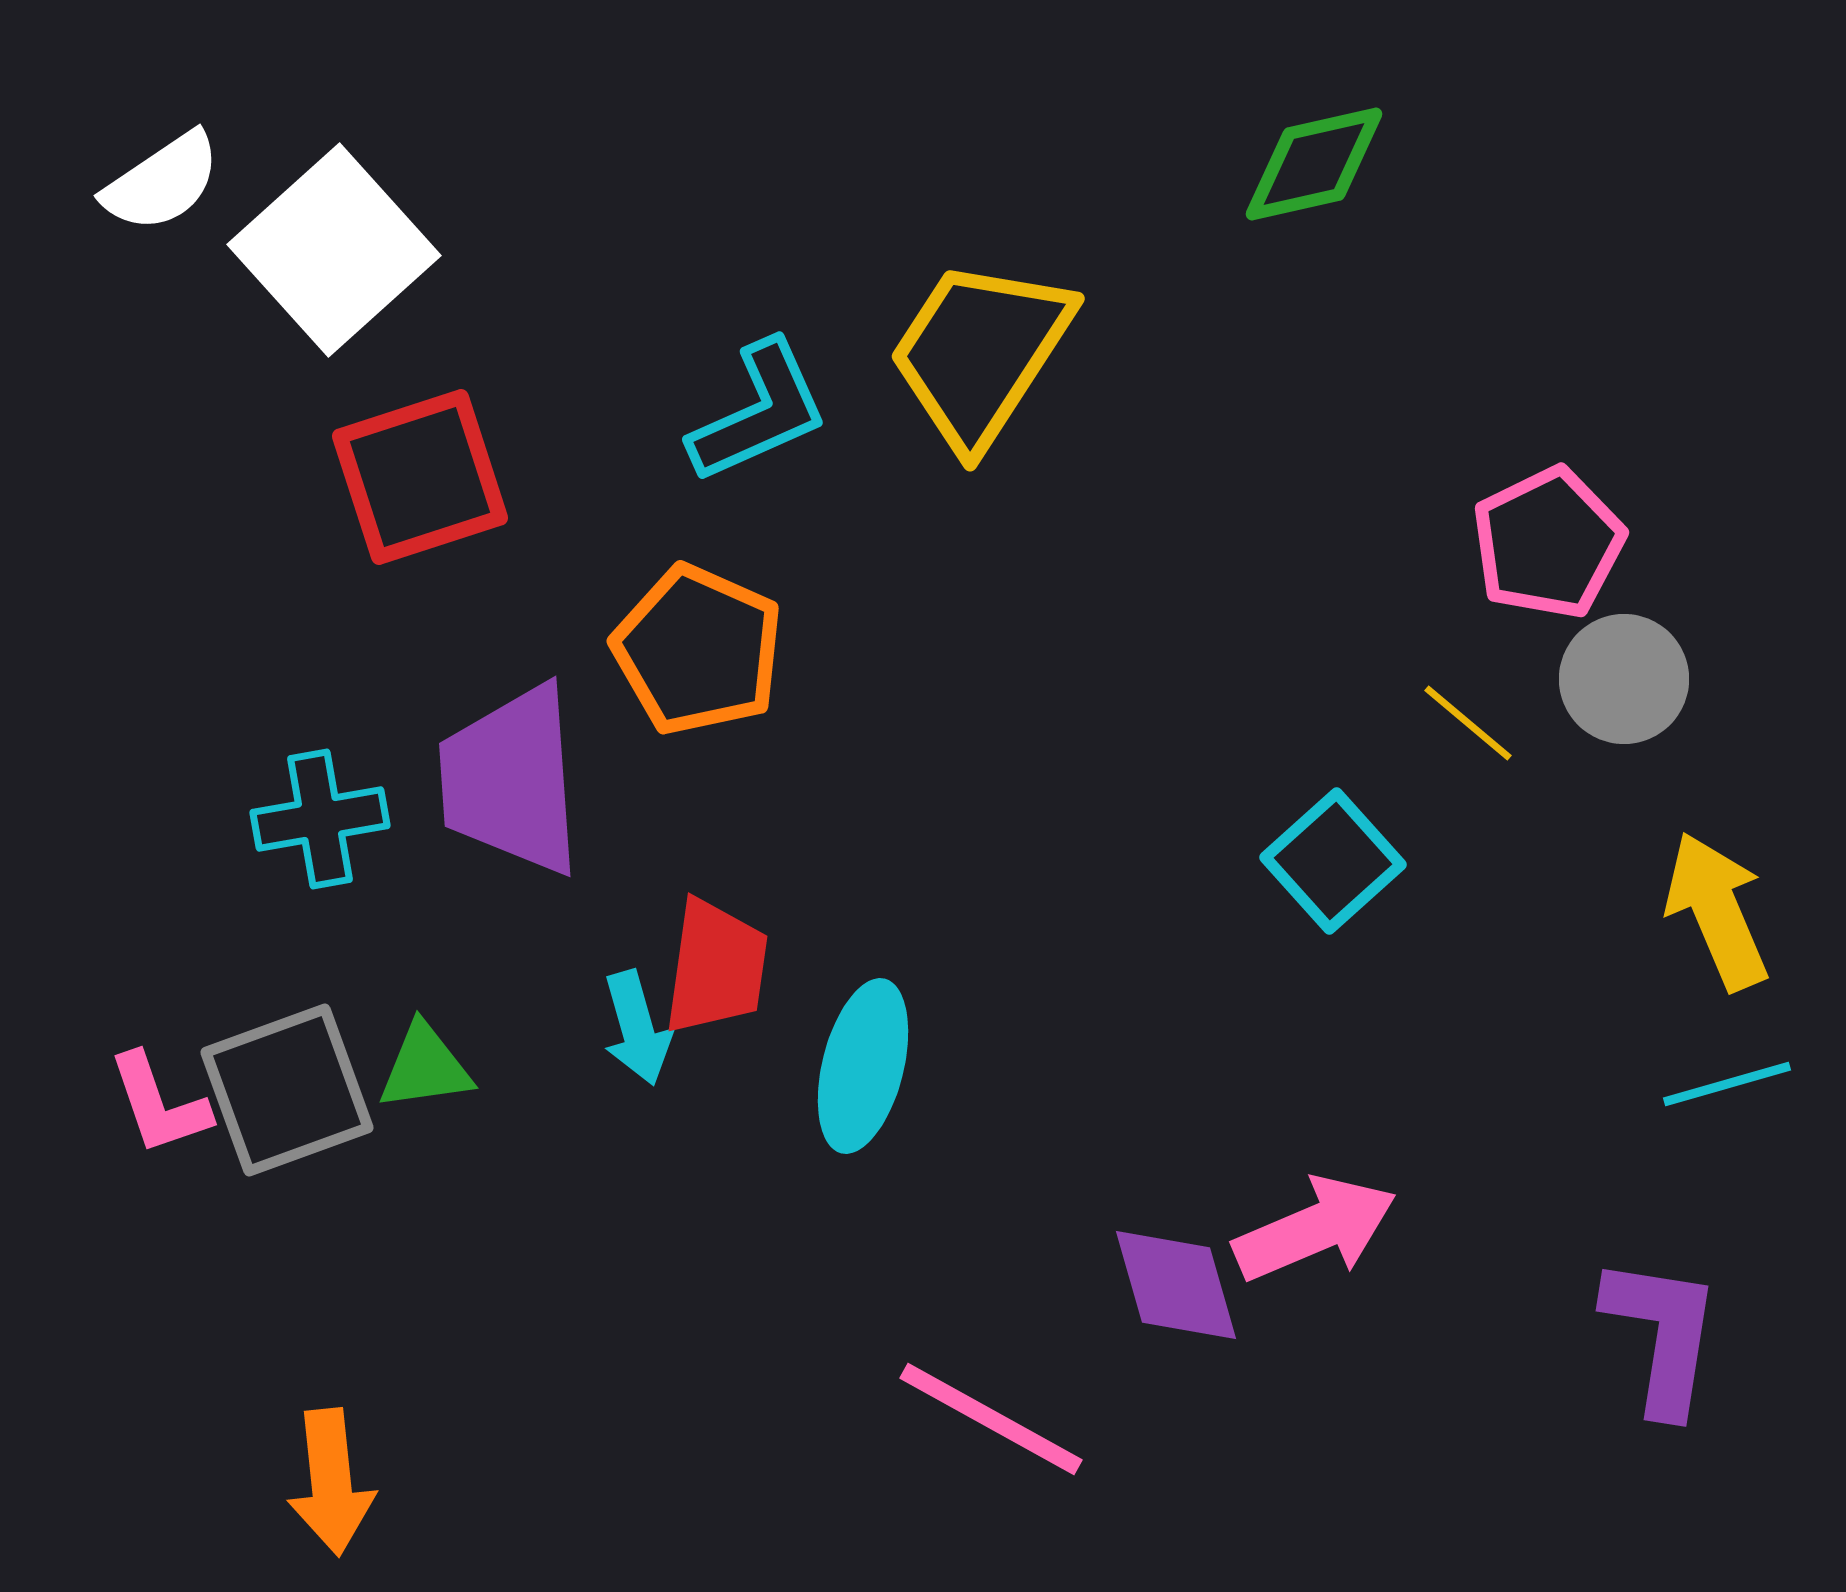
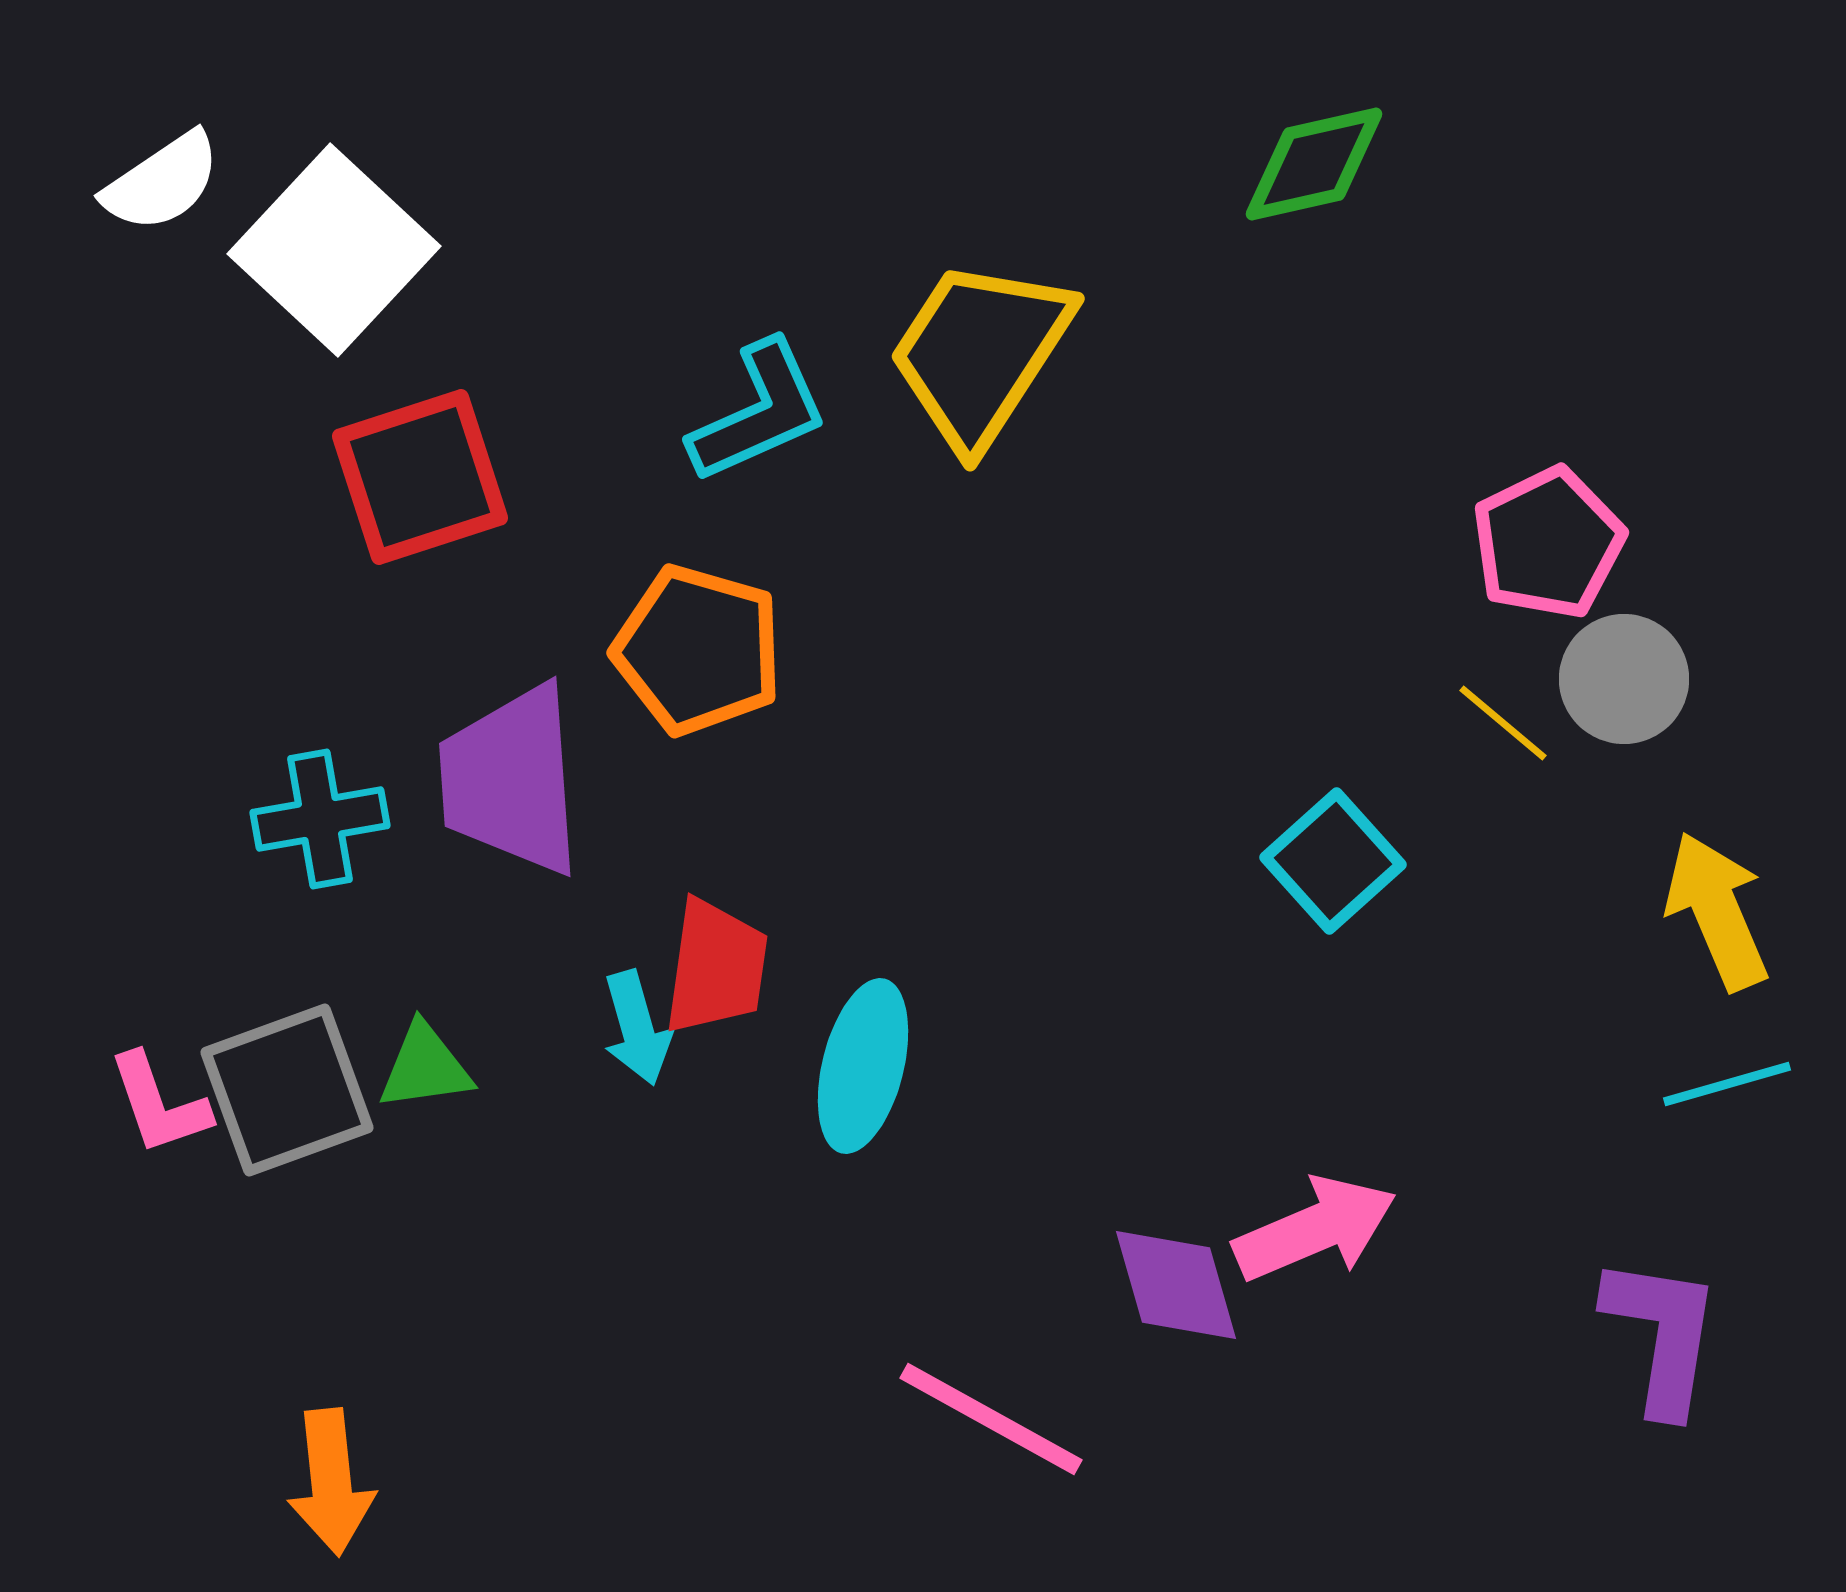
white square: rotated 5 degrees counterclockwise
orange pentagon: rotated 8 degrees counterclockwise
yellow line: moved 35 px right
